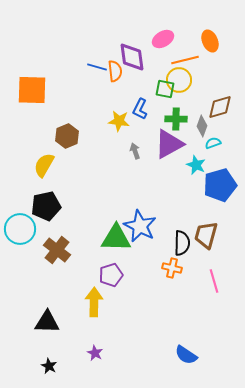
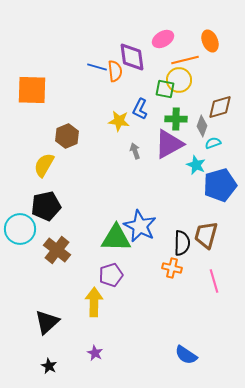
black triangle: rotated 44 degrees counterclockwise
